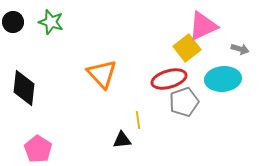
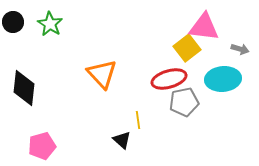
green star: moved 1 px left, 2 px down; rotated 15 degrees clockwise
pink triangle: moved 1 px right, 1 px down; rotated 32 degrees clockwise
gray pentagon: rotated 8 degrees clockwise
black triangle: rotated 48 degrees clockwise
pink pentagon: moved 4 px right, 3 px up; rotated 24 degrees clockwise
